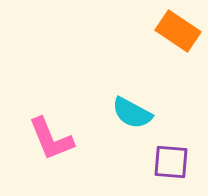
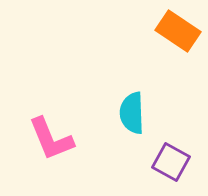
cyan semicircle: rotated 60 degrees clockwise
purple square: rotated 24 degrees clockwise
